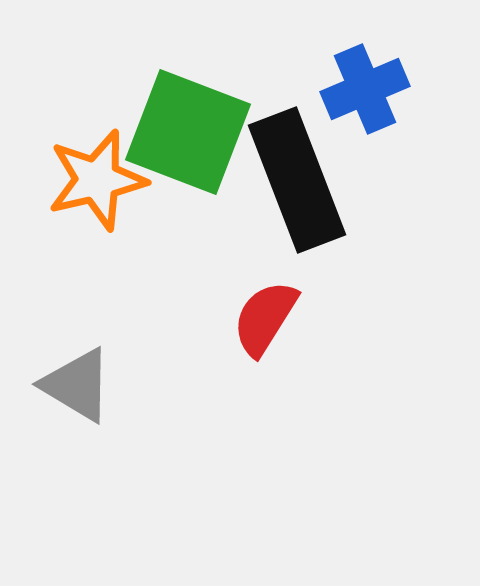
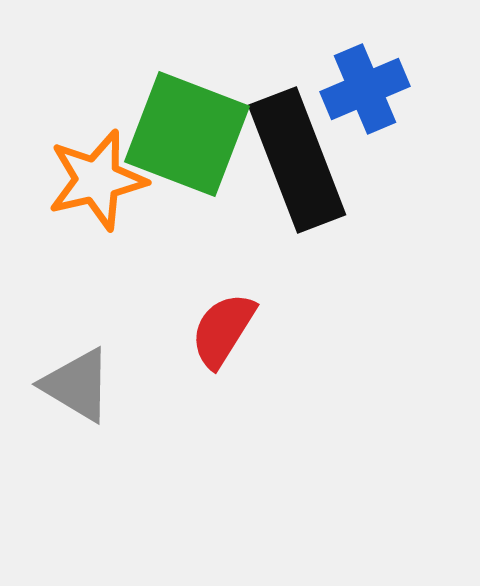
green square: moved 1 px left, 2 px down
black rectangle: moved 20 px up
red semicircle: moved 42 px left, 12 px down
